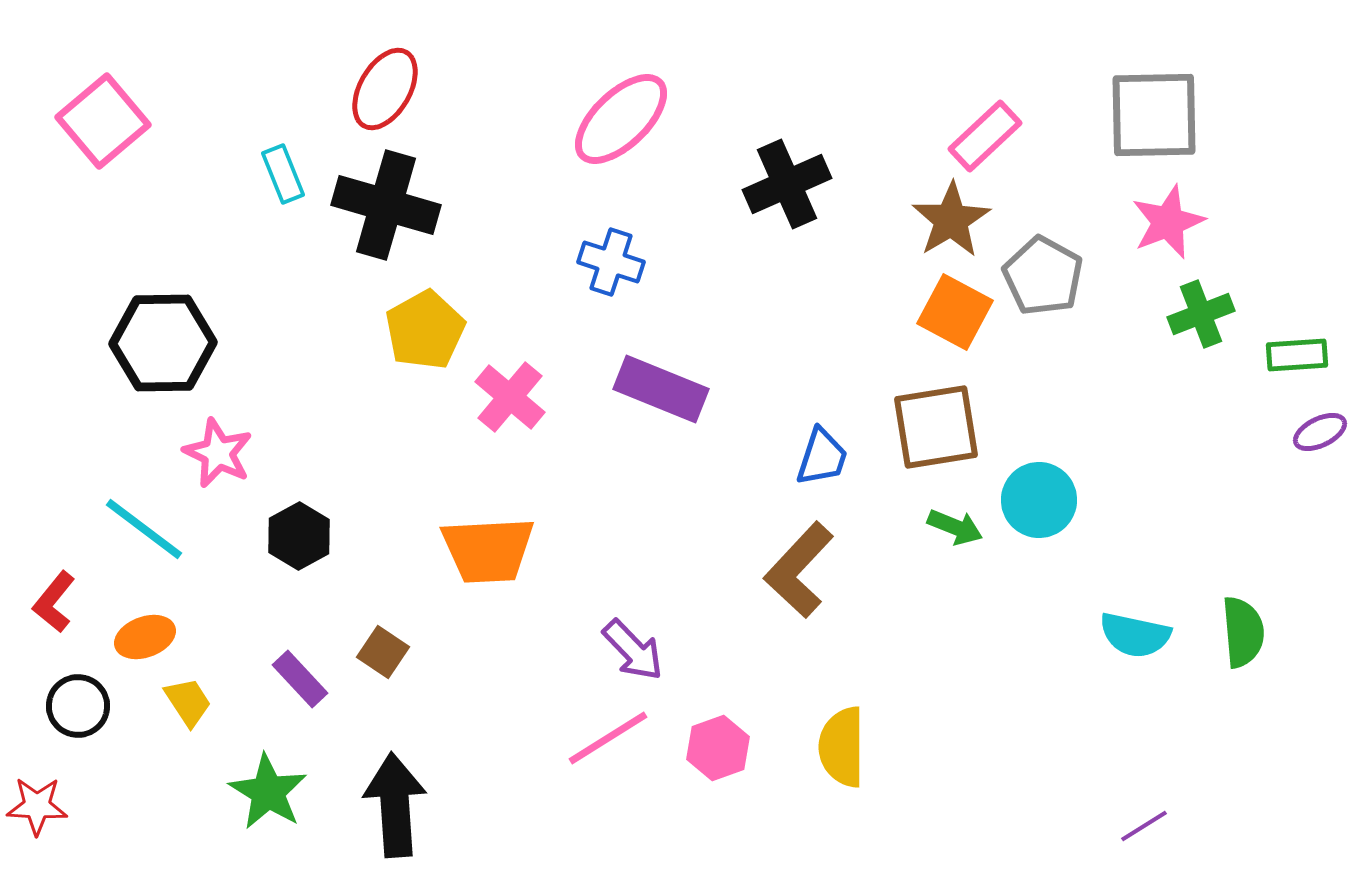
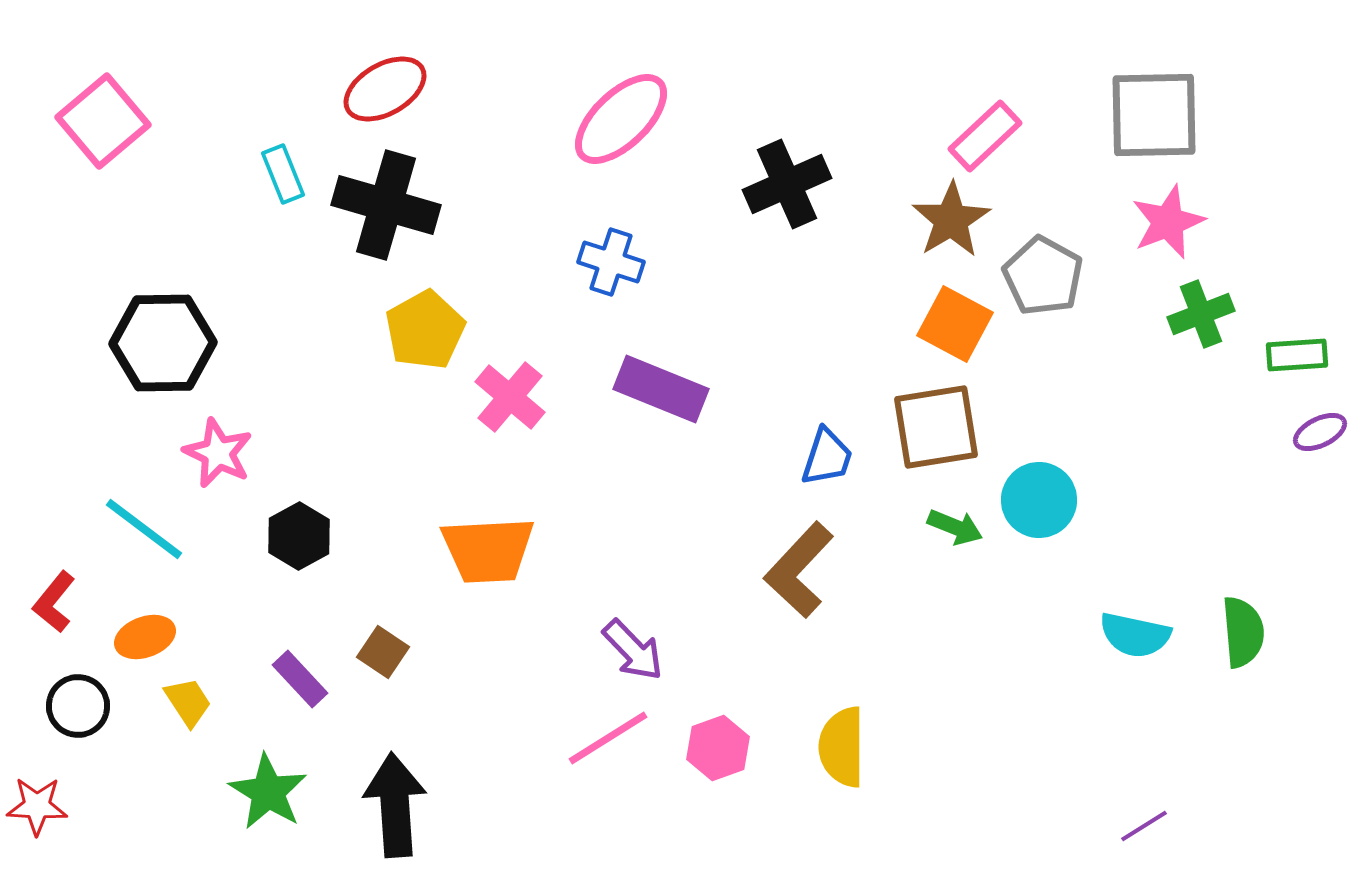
red ellipse at (385, 89): rotated 30 degrees clockwise
orange square at (955, 312): moved 12 px down
blue trapezoid at (822, 457): moved 5 px right
